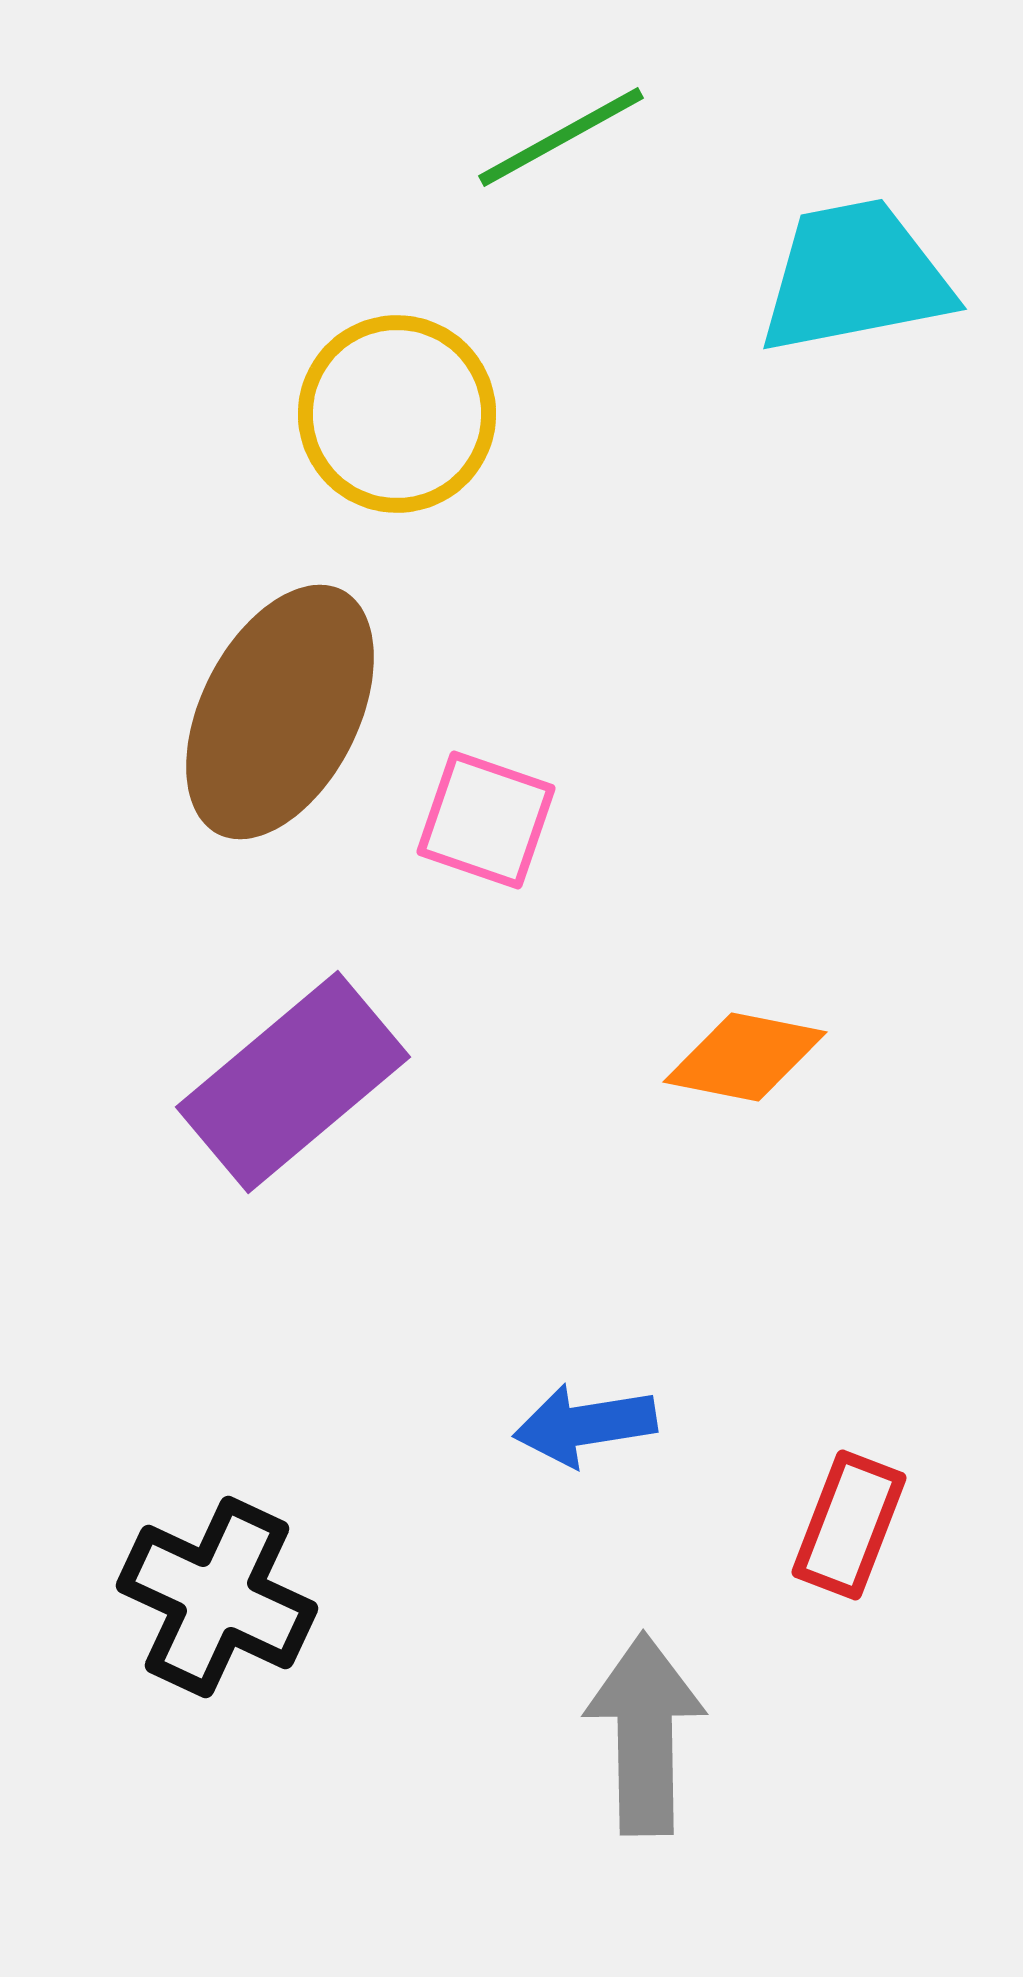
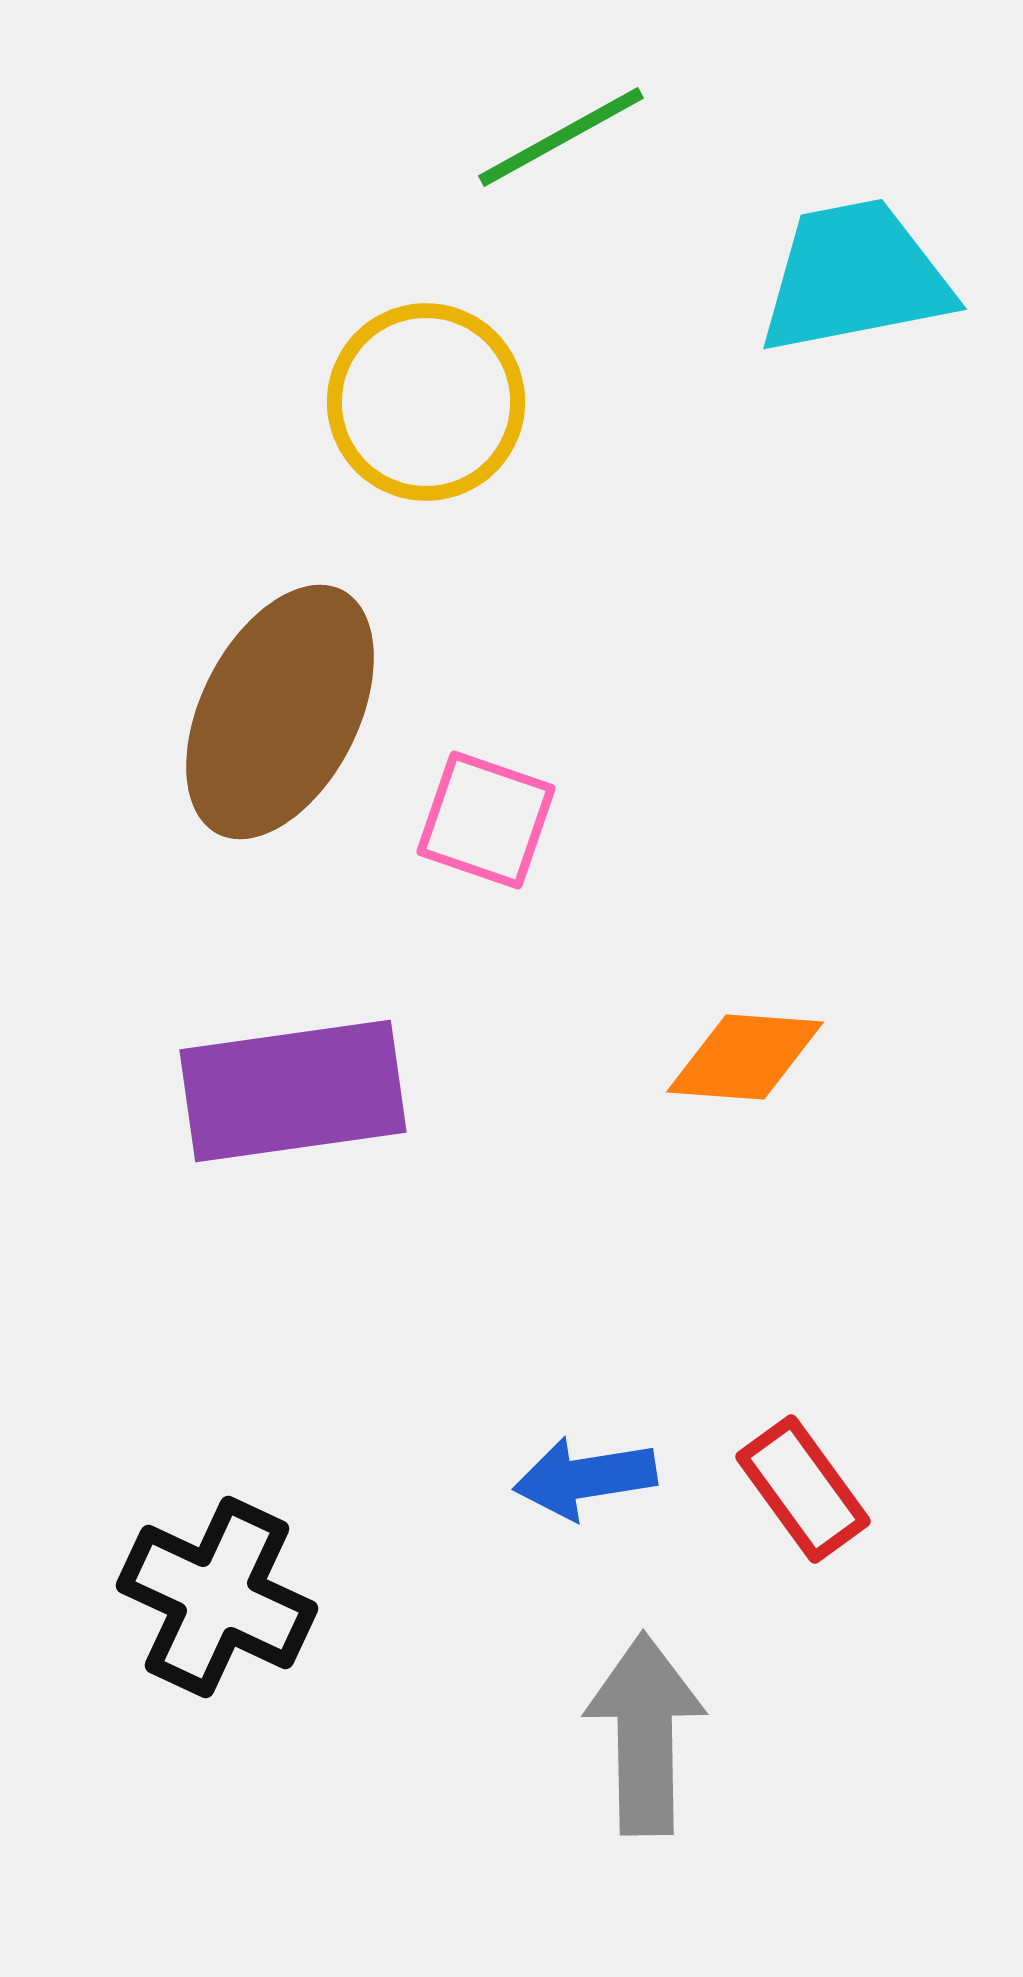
yellow circle: moved 29 px right, 12 px up
orange diamond: rotated 7 degrees counterclockwise
purple rectangle: moved 9 px down; rotated 32 degrees clockwise
blue arrow: moved 53 px down
red rectangle: moved 46 px left, 36 px up; rotated 57 degrees counterclockwise
